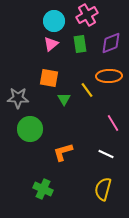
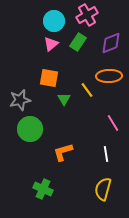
green rectangle: moved 2 px left, 2 px up; rotated 42 degrees clockwise
gray star: moved 2 px right, 2 px down; rotated 15 degrees counterclockwise
white line: rotated 56 degrees clockwise
